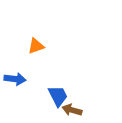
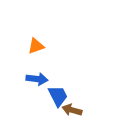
blue arrow: moved 22 px right
